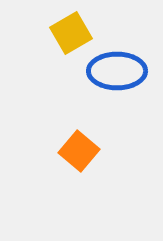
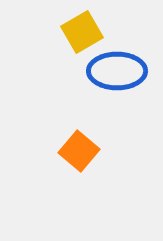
yellow square: moved 11 px right, 1 px up
